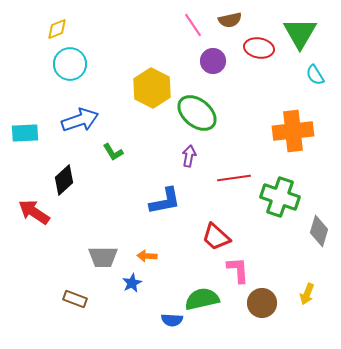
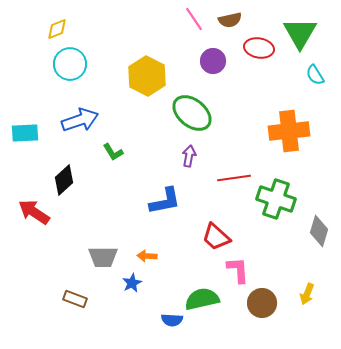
pink line: moved 1 px right, 6 px up
yellow hexagon: moved 5 px left, 12 px up
green ellipse: moved 5 px left
orange cross: moved 4 px left
green cross: moved 4 px left, 2 px down
